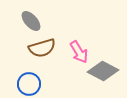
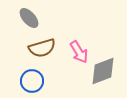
gray ellipse: moved 2 px left, 3 px up
gray diamond: rotated 48 degrees counterclockwise
blue circle: moved 3 px right, 3 px up
